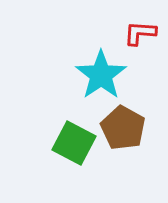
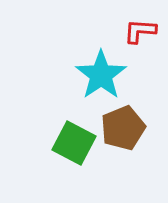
red L-shape: moved 2 px up
brown pentagon: rotated 21 degrees clockwise
